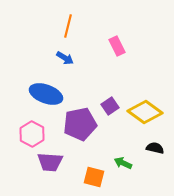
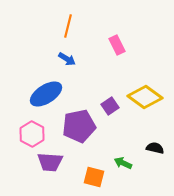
pink rectangle: moved 1 px up
blue arrow: moved 2 px right, 1 px down
blue ellipse: rotated 52 degrees counterclockwise
yellow diamond: moved 15 px up
purple pentagon: moved 1 px left, 2 px down
